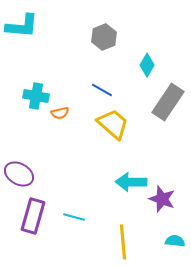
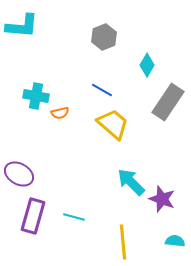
cyan arrow: rotated 44 degrees clockwise
